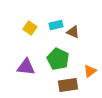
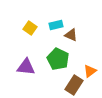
brown triangle: moved 2 px left, 3 px down
brown rectangle: moved 6 px right; rotated 48 degrees counterclockwise
